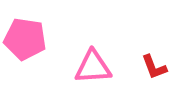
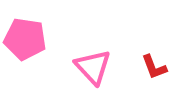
pink triangle: rotated 51 degrees clockwise
